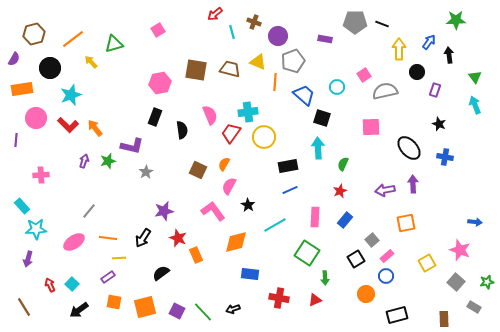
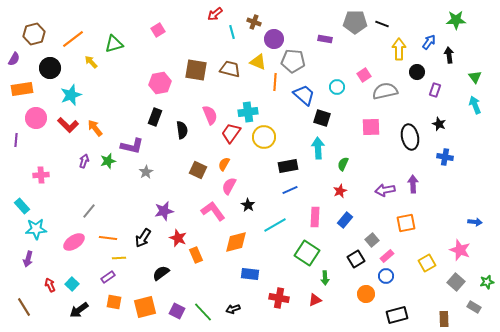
purple circle at (278, 36): moved 4 px left, 3 px down
gray pentagon at (293, 61): rotated 25 degrees clockwise
black ellipse at (409, 148): moved 1 px right, 11 px up; rotated 30 degrees clockwise
